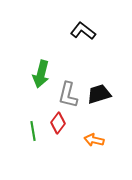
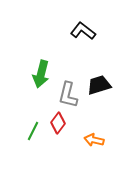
black trapezoid: moved 9 px up
green line: rotated 36 degrees clockwise
